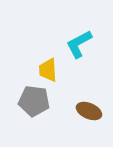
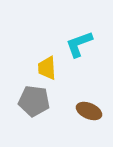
cyan L-shape: rotated 8 degrees clockwise
yellow trapezoid: moved 1 px left, 2 px up
